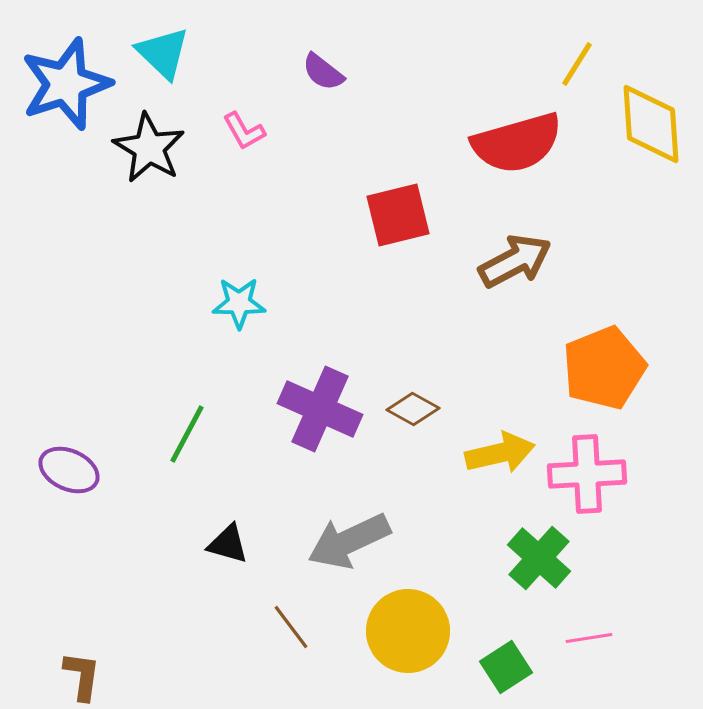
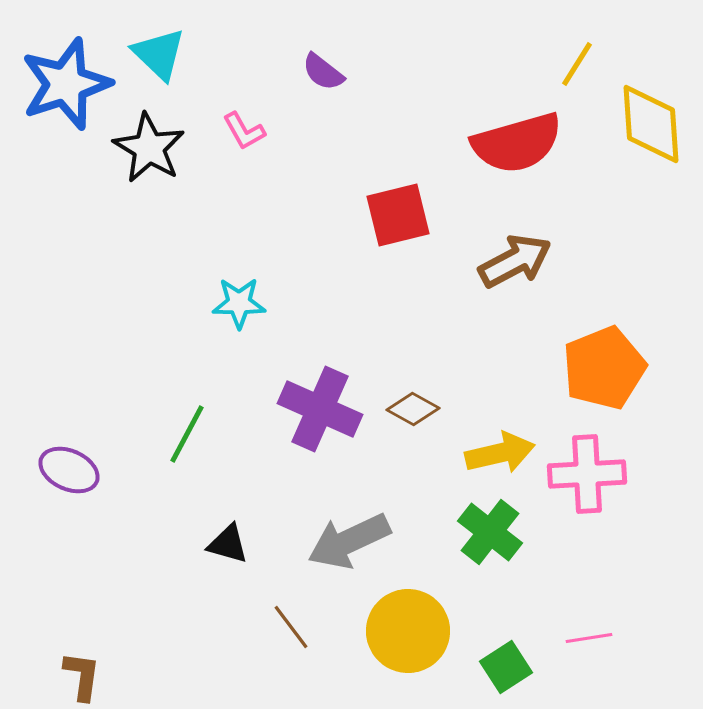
cyan triangle: moved 4 px left, 1 px down
green cross: moved 49 px left, 26 px up; rotated 4 degrees counterclockwise
